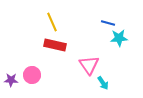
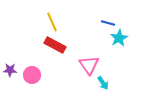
cyan star: rotated 24 degrees counterclockwise
red rectangle: rotated 15 degrees clockwise
purple star: moved 1 px left, 10 px up
